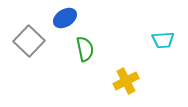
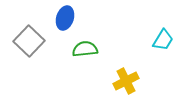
blue ellipse: rotated 40 degrees counterclockwise
cyan trapezoid: rotated 55 degrees counterclockwise
green semicircle: rotated 85 degrees counterclockwise
